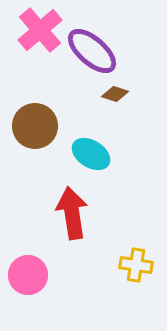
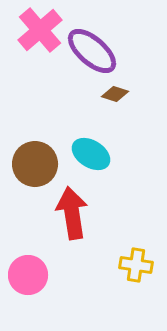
brown circle: moved 38 px down
